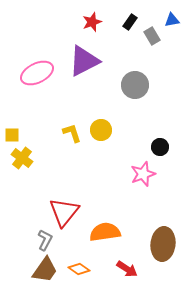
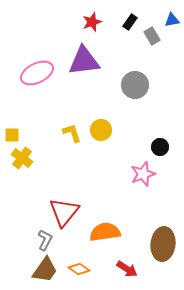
purple triangle: rotated 20 degrees clockwise
